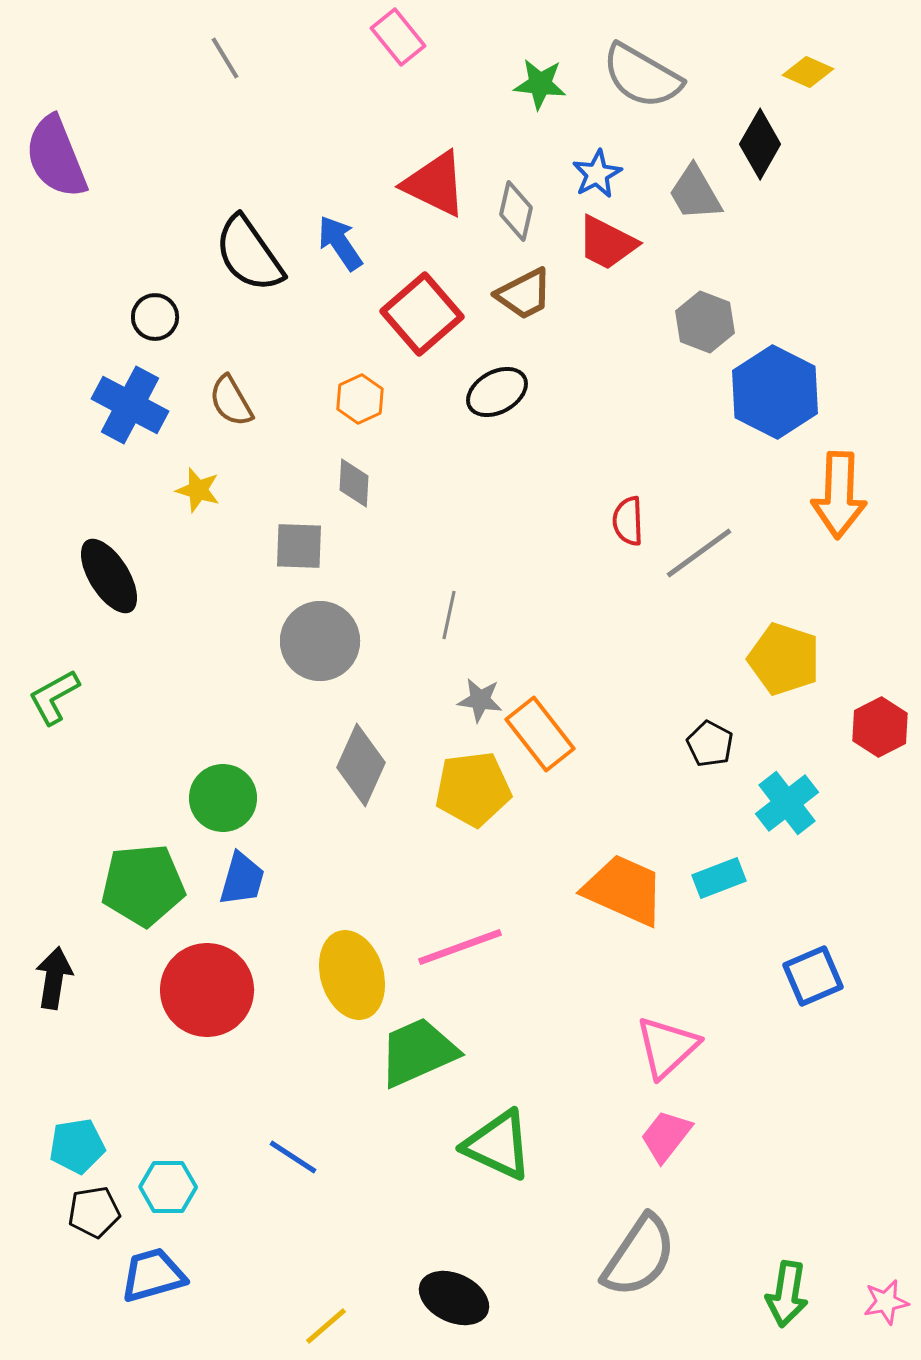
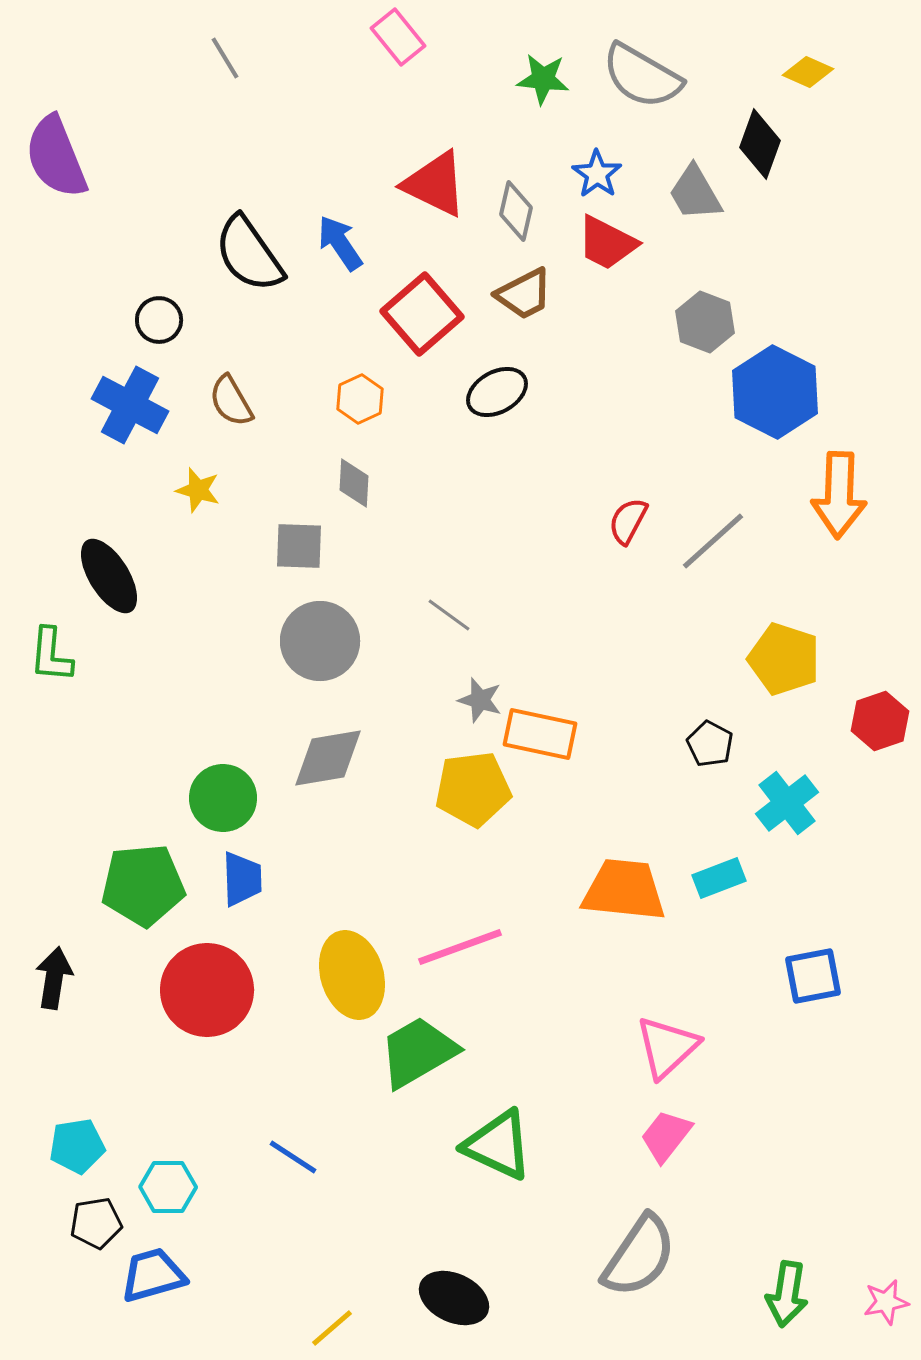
green star at (540, 84): moved 3 px right, 5 px up
black diamond at (760, 144): rotated 10 degrees counterclockwise
blue star at (597, 174): rotated 9 degrees counterclockwise
black circle at (155, 317): moved 4 px right, 3 px down
red semicircle at (628, 521): rotated 30 degrees clockwise
gray line at (699, 553): moved 14 px right, 12 px up; rotated 6 degrees counterclockwise
gray line at (449, 615): rotated 66 degrees counterclockwise
green L-shape at (54, 697): moved 3 px left, 42 px up; rotated 56 degrees counterclockwise
gray star at (480, 700): rotated 9 degrees clockwise
red hexagon at (880, 727): moved 6 px up; rotated 8 degrees clockwise
orange rectangle at (540, 734): rotated 40 degrees counterclockwise
gray diamond at (361, 765): moved 33 px left, 7 px up; rotated 56 degrees clockwise
blue trapezoid at (242, 879): rotated 18 degrees counterclockwise
orange trapezoid at (624, 890): rotated 18 degrees counterclockwise
blue square at (813, 976): rotated 12 degrees clockwise
green trapezoid at (418, 1052): rotated 6 degrees counterclockwise
black pentagon at (94, 1212): moved 2 px right, 11 px down
yellow line at (326, 1326): moved 6 px right, 2 px down
